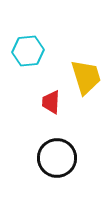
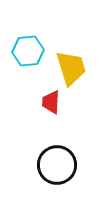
yellow trapezoid: moved 15 px left, 9 px up
black circle: moved 7 px down
